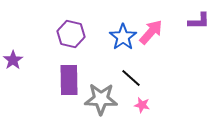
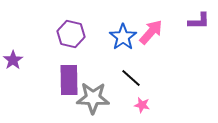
gray star: moved 8 px left, 1 px up
